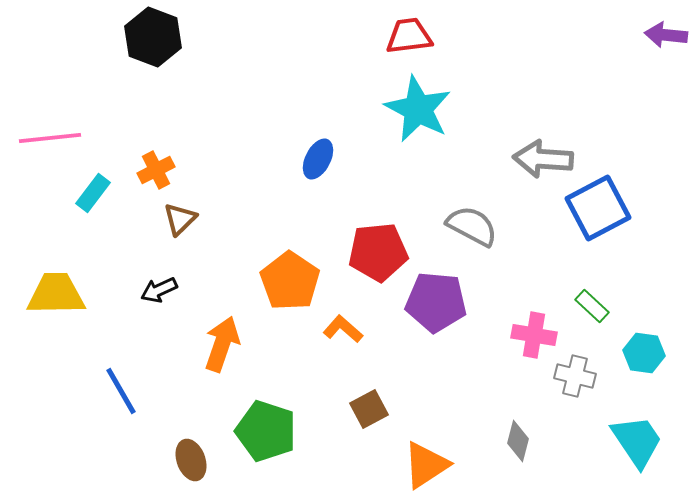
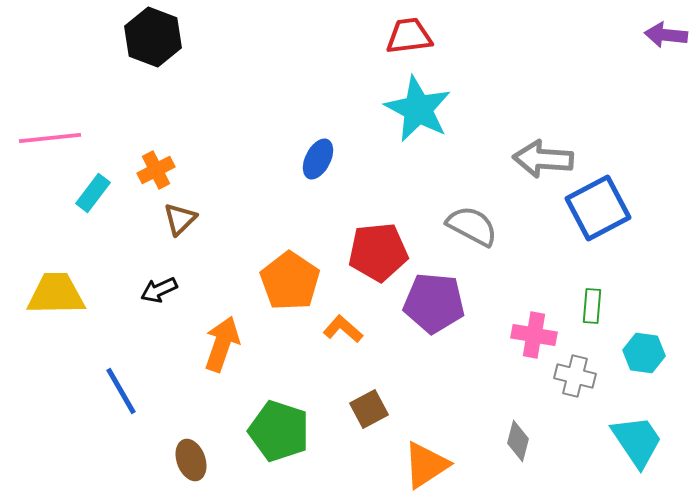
purple pentagon: moved 2 px left, 1 px down
green rectangle: rotated 52 degrees clockwise
green pentagon: moved 13 px right
